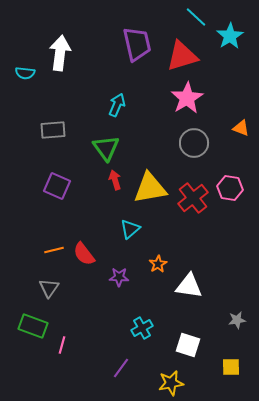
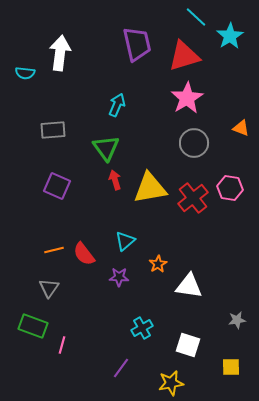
red triangle: moved 2 px right
cyan triangle: moved 5 px left, 12 px down
